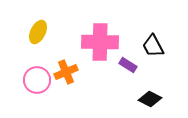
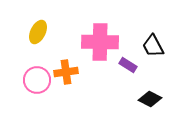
orange cross: rotated 15 degrees clockwise
